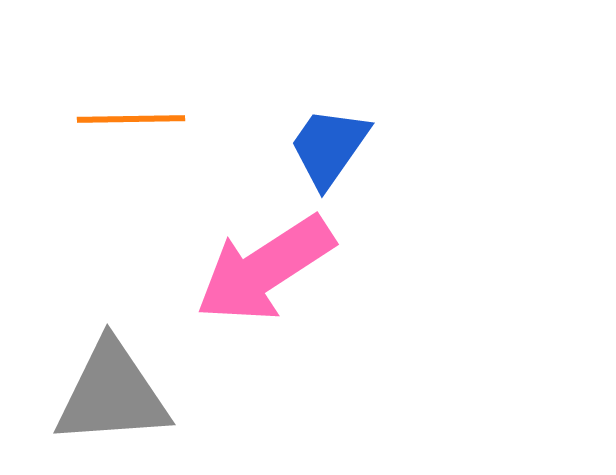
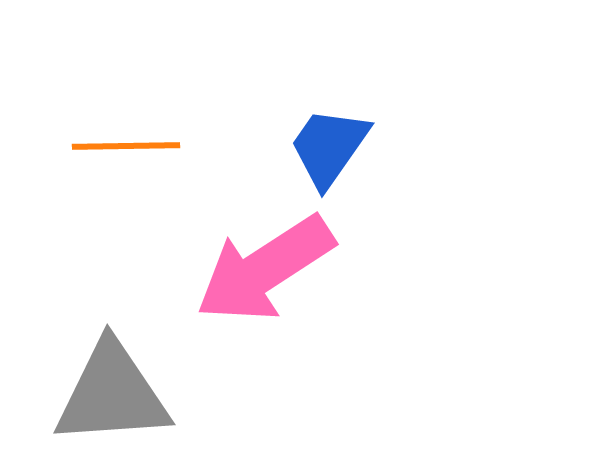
orange line: moved 5 px left, 27 px down
